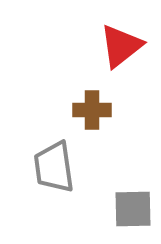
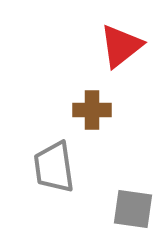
gray square: rotated 9 degrees clockwise
